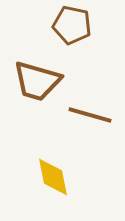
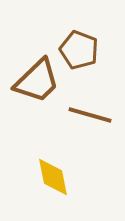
brown pentagon: moved 7 px right, 25 px down; rotated 9 degrees clockwise
brown trapezoid: rotated 60 degrees counterclockwise
